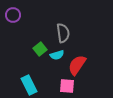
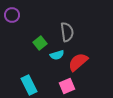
purple circle: moved 1 px left
gray semicircle: moved 4 px right, 1 px up
green square: moved 6 px up
red semicircle: moved 1 px right, 3 px up; rotated 15 degrees clockwise
pink square: rotated 28 degrees counterclockwise
